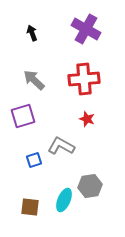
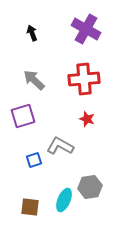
gray L-shape: moved 1 px left
gray hexagon: moved 1 px down
